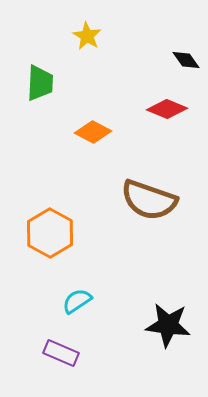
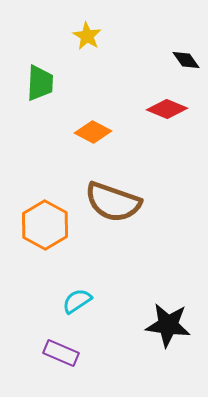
brown semicircle: moved 36 px left, 2 px down
orange hexagon: moved 5 px left, 8 px up
